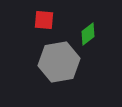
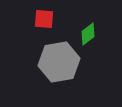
red square: moved 1 px up
